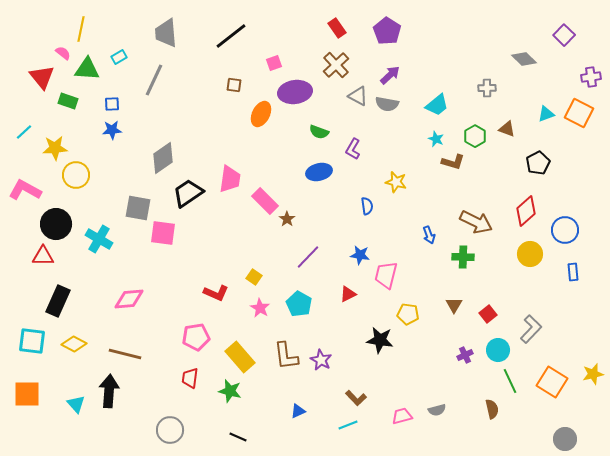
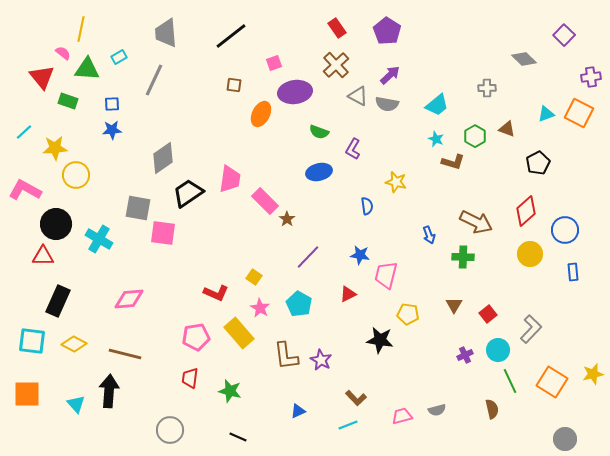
yellow rectangle at (240, 357): moved 1 px left, 24 px up
